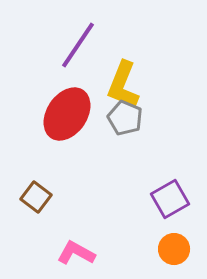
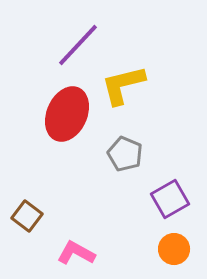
purple line: rotated 9 degrees clockwise
yellow L-shape: rotated 54 degrees clockwise
red ellipse: rotated 10 degrees counterclockwise
gray pentagon: moved 36 px down
brown square: moved 9 px left, 19 px down
